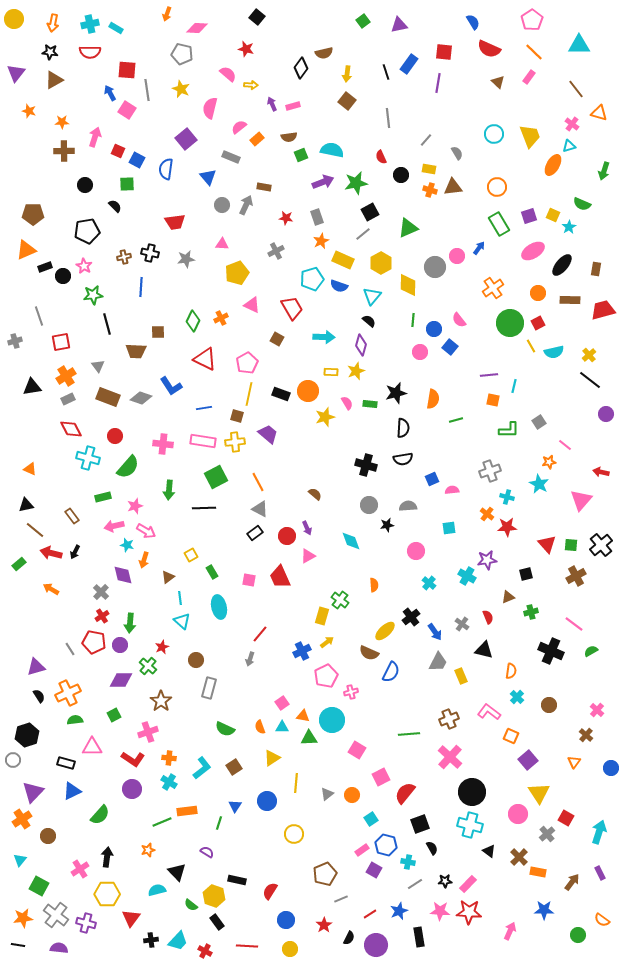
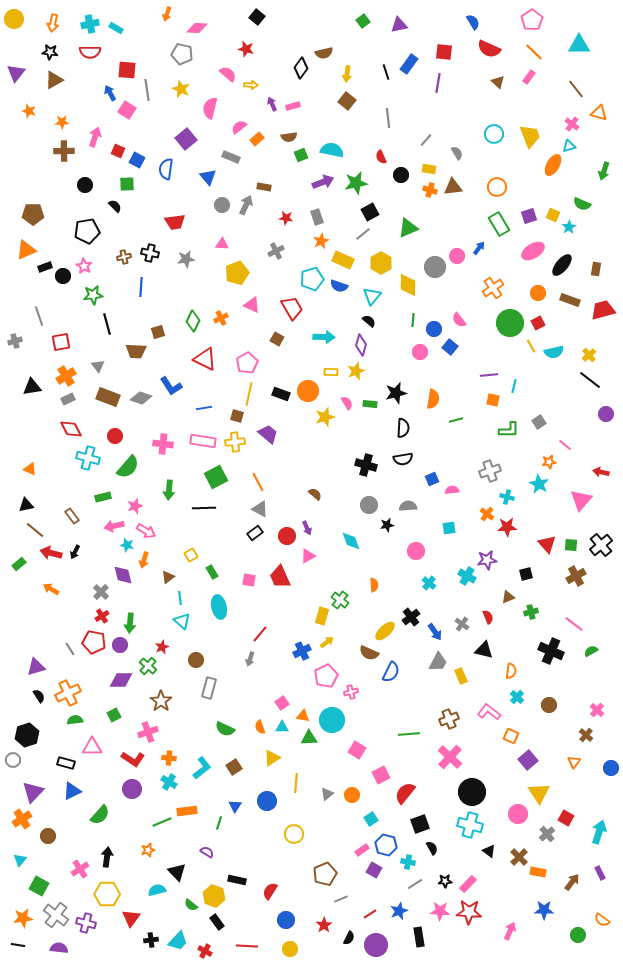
brown rectangle at (570, 300): rotated 18 degrees clockwise
brown square at (158, 332): rotated 16 degrees counterclockwise
pink square at (381, 777): moved 2 px up
